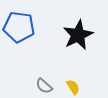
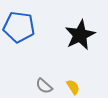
black star: moved 2 px right
